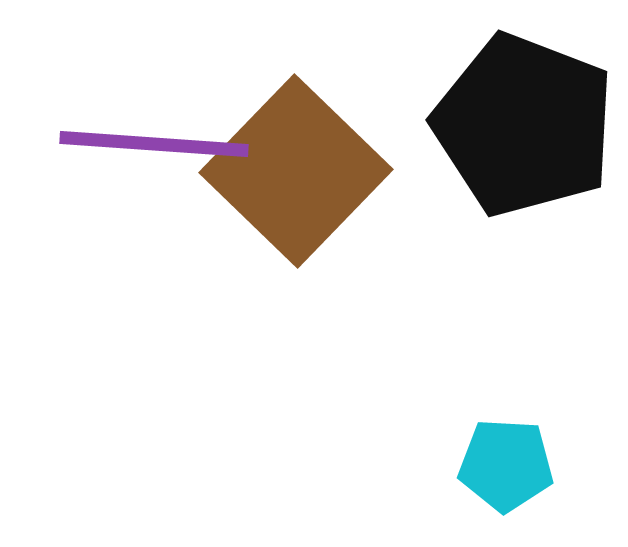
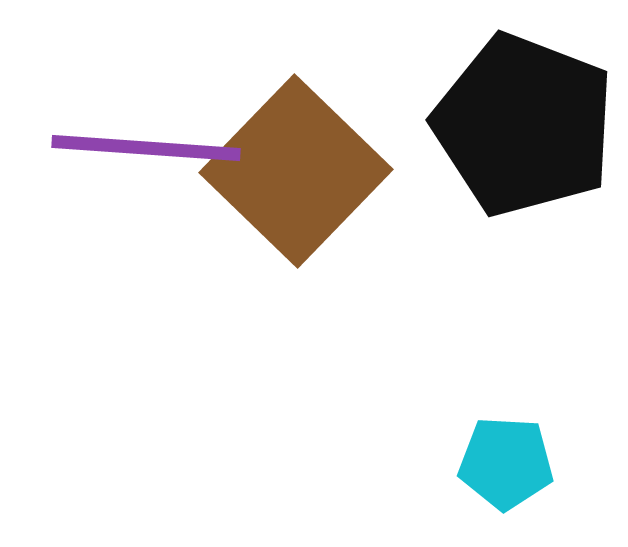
purple line: moved 8 px left, 4 px down
cyan pentagon: moved 2 px up
